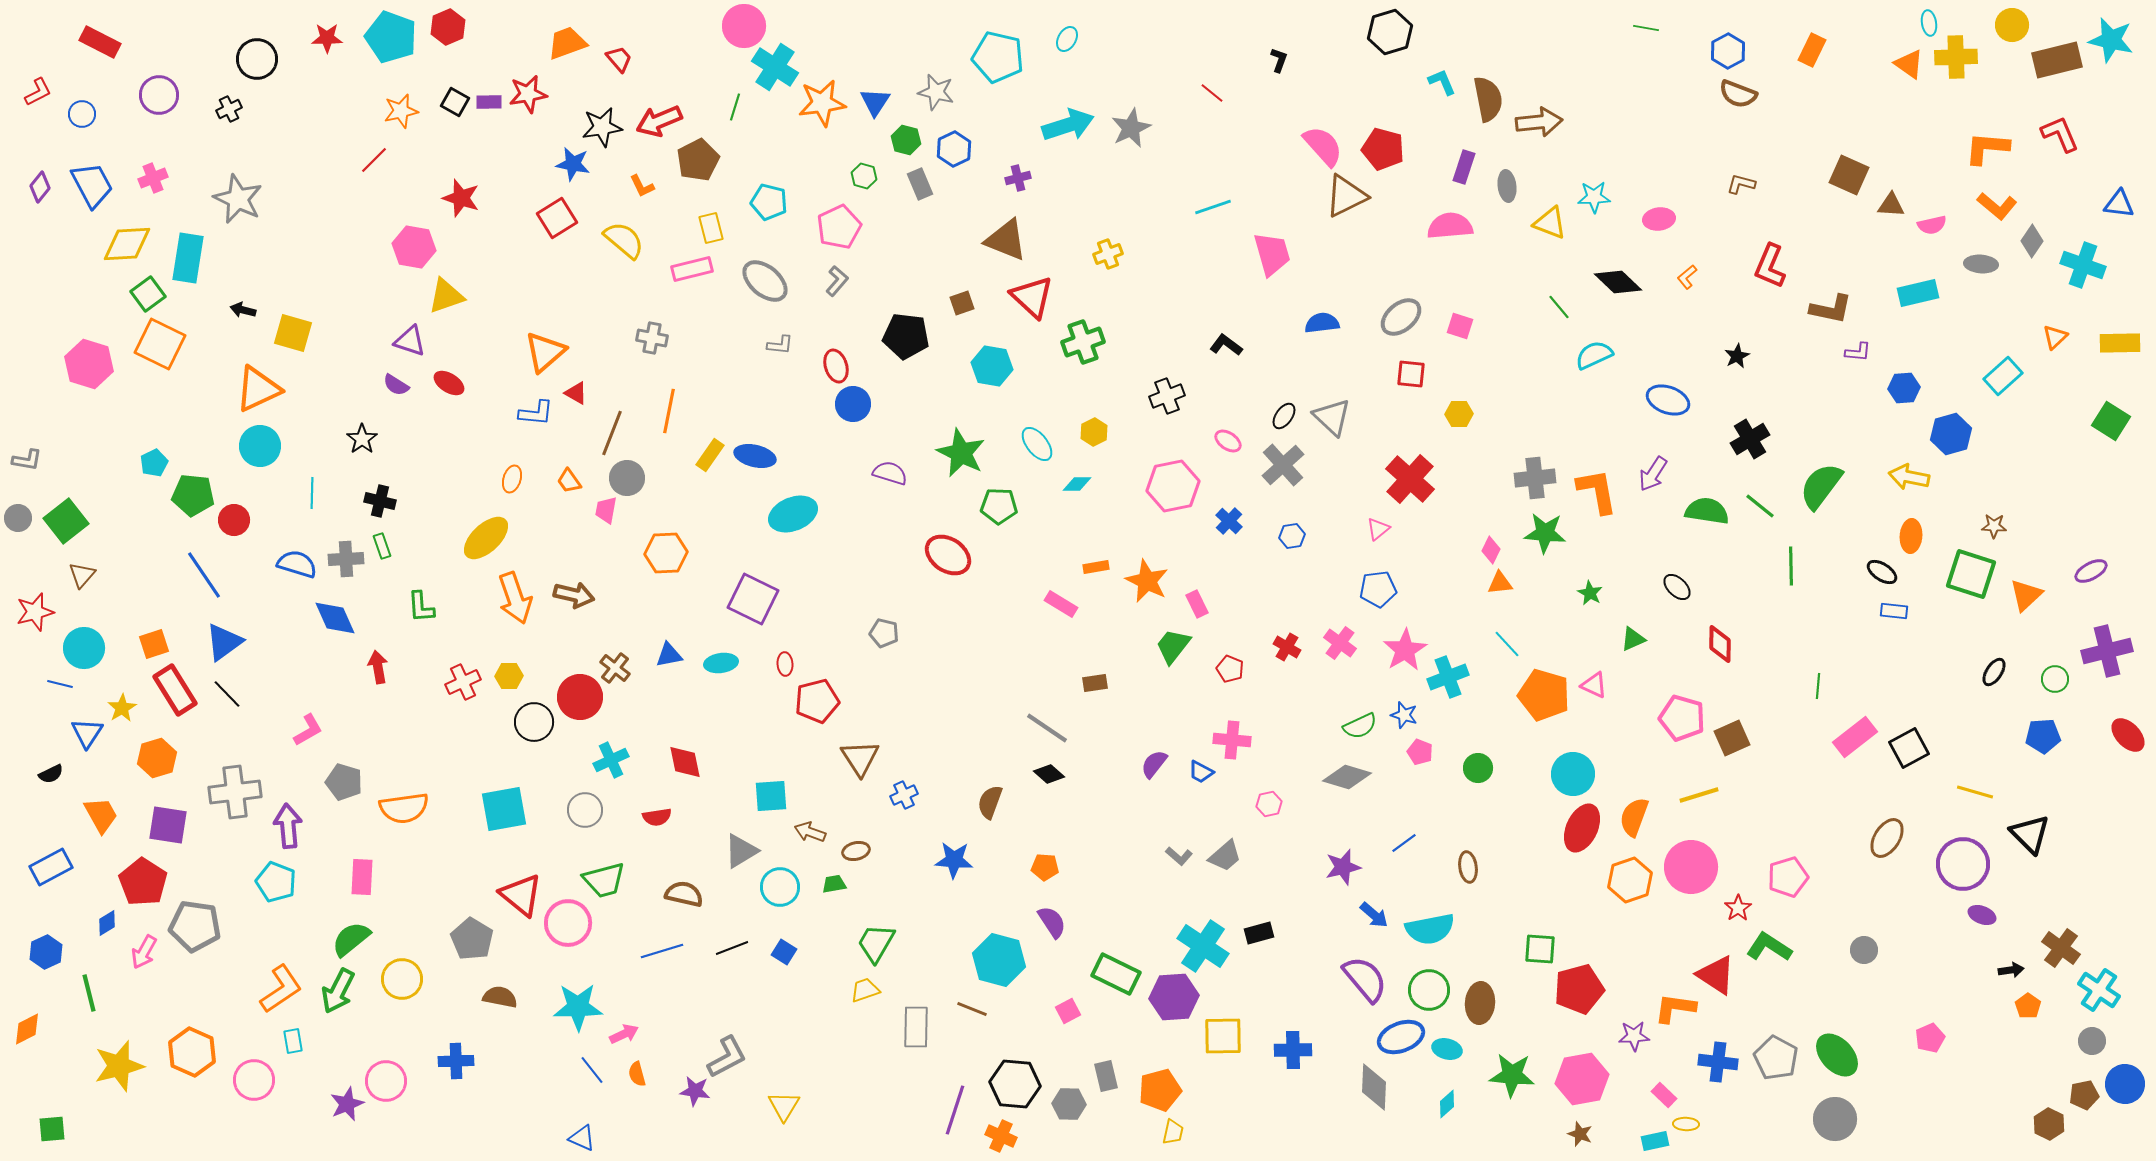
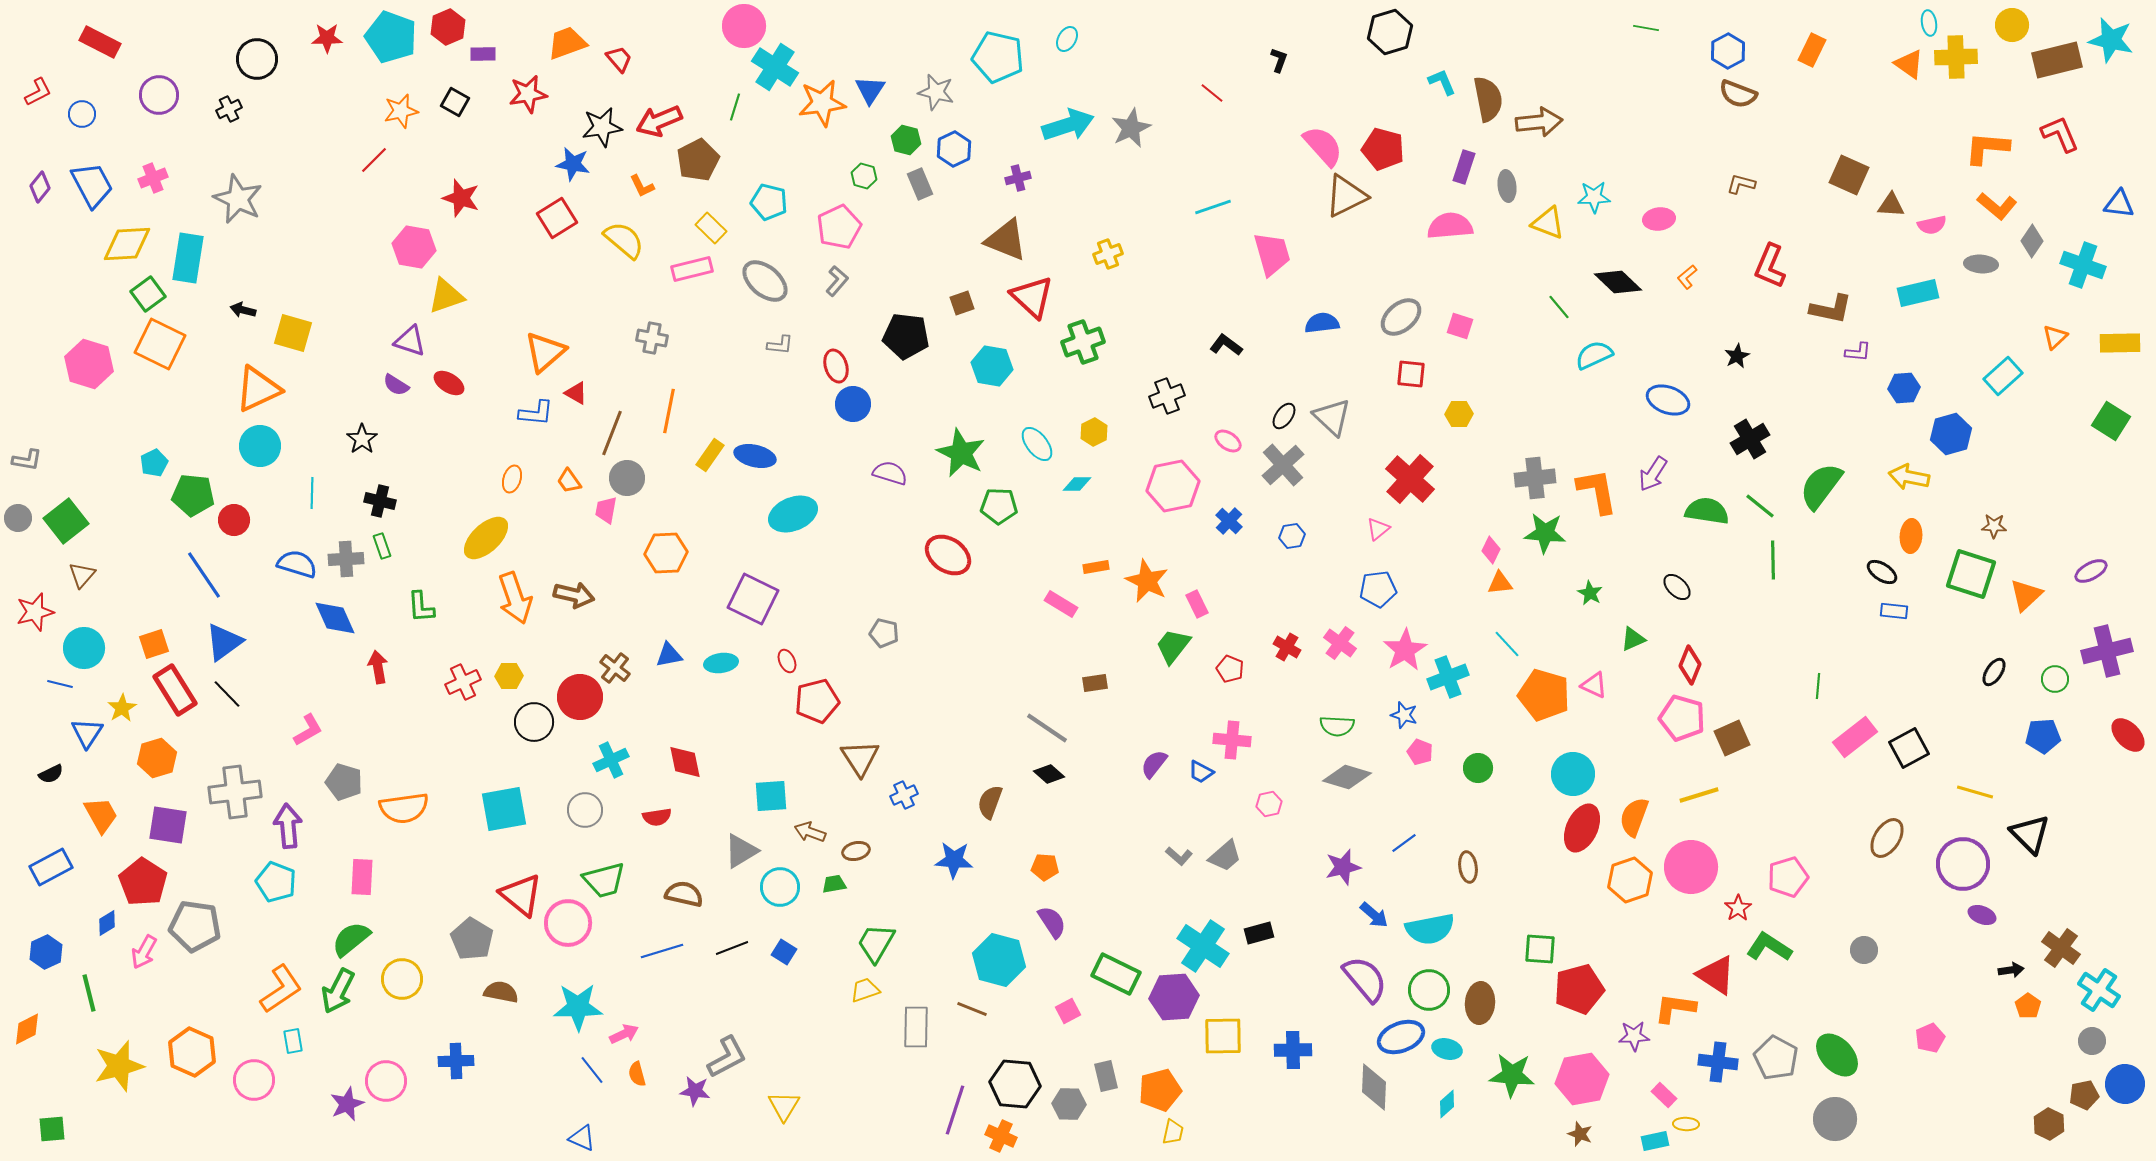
purple rectangle at (489, 102): moved 6 px left, 48 px up
blue triangle at (875, 102): moved 5 px left, 12 px up
yellow triangle at (1550, 223): moved 2 px left
yellow rectangle at (711, 228): rotated 32 degrees counterclockwise
green line at (1791, 566): moved 18 px left, 6 px up
red diamond at (1720, 644): moved 30 px left, 21 px down; rotated 21 degrees clockwise
red ellipse at (785, 664): moved 2 px right, 3 px up; rotated 20 degrees counterclockwise
green semicircle at (1360, 726): moved 23 px left; rotated 28 degrees clockwise
brown semicircle at (500, 997): moved 1 px right, 5 px up
